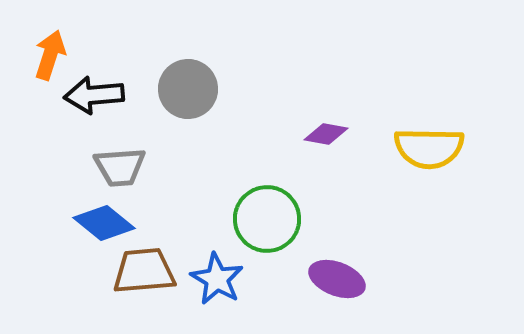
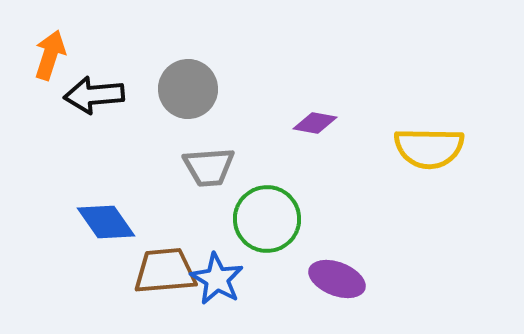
purple diamond: moved 11 px left, 11 px up
gray trapezoid: moved 89 px right
blue diamond: moved 2 px right, 1 px up; rotated 16 degrees clockwise
brown trapezoid: moved 21 px right
